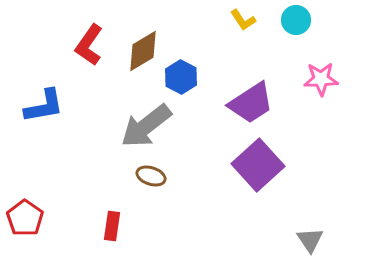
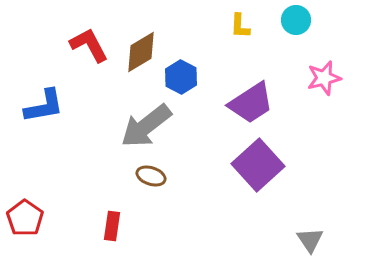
yellow L-shape: moved 3 px left, 6 px down; rotated 36 degrees clockwise
red L-shape: rotated 117 degrees clockwise
brown diamond: moved 2 px left, 1 px down
pink star: moved 3 px right, 1 px up; rotated 12 degrees counterclockwise
